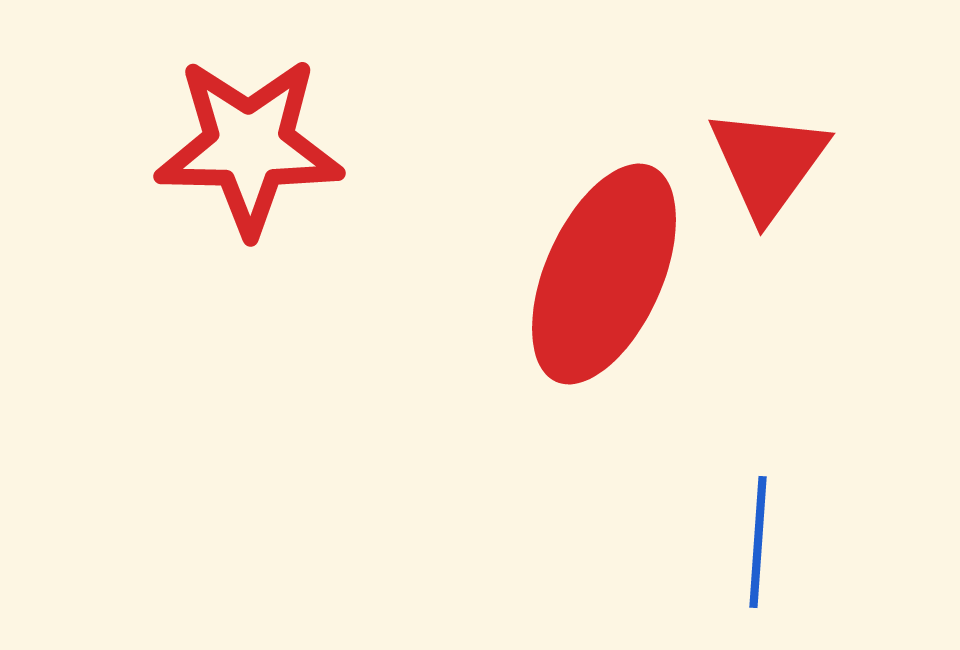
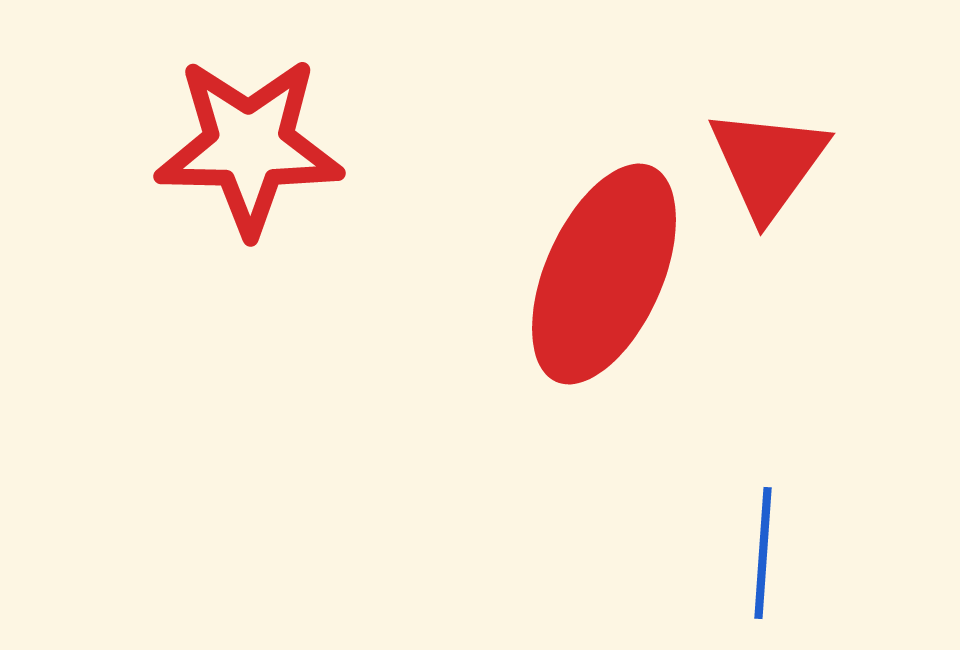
blue line: moved 5 px right, 11 px down
